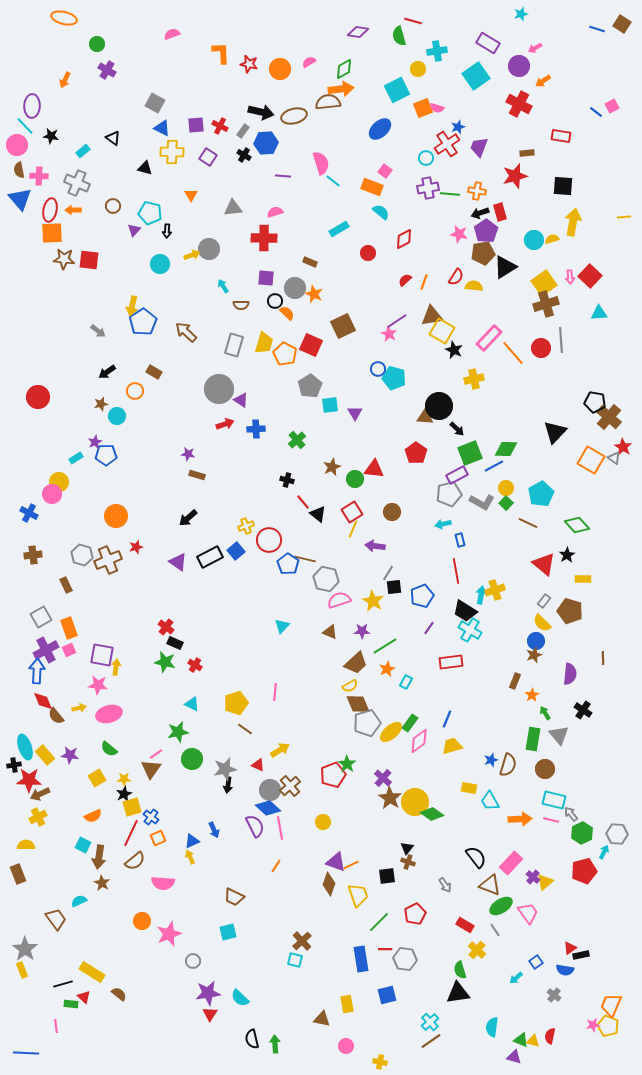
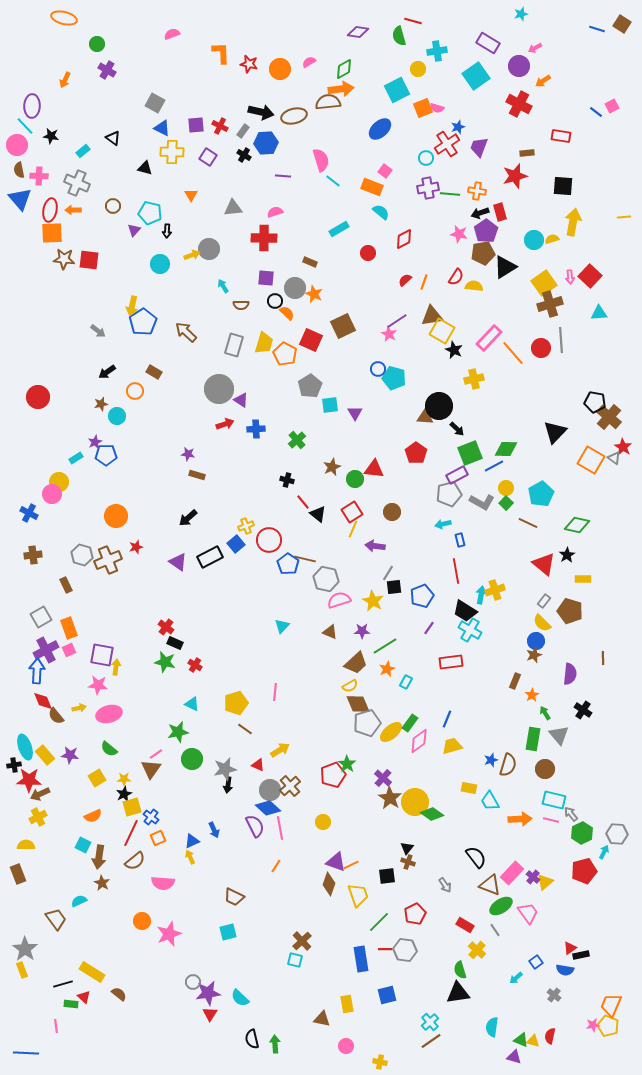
pink semicircle at (321, 163): moved 3 px up
brown cross at (546, 304): moved 4 px right
red square at (311, 345): moved 5 px up
green diamond at (577, 525): rotated 35 degrees counterclockwise
blue square at (236, 551): moved 7 px up
pink rectangle at (511, 863): moved 1 px right, 10 px down
gray hexagon at (405, 959): moved 9 px up
gray circle at (193, 961): moved 21 px down
